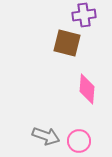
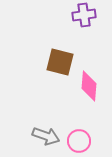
brown square: moved 7 px left, 19 px down
pink diamond: moved 2 px right, 3 px up
